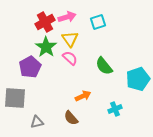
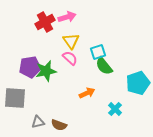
cyan square: moved 30 px down
yellow triangle: moved 1 px right, 2 px down
green star: moved 24 px down; rotated 25 degrees clockwise
purple pentagon: rotated 20 degrees clockwise
cyan pentagon: moved 4 px down
orange arrow: moved 4 px right, 3 px up
cyan cross: rotated 24 degrees counterclockwise
brown semicircle: moved 12 px left, 7 px down; rotated 28 degrees counterclockwise
gray triangle: moved 1 px right
